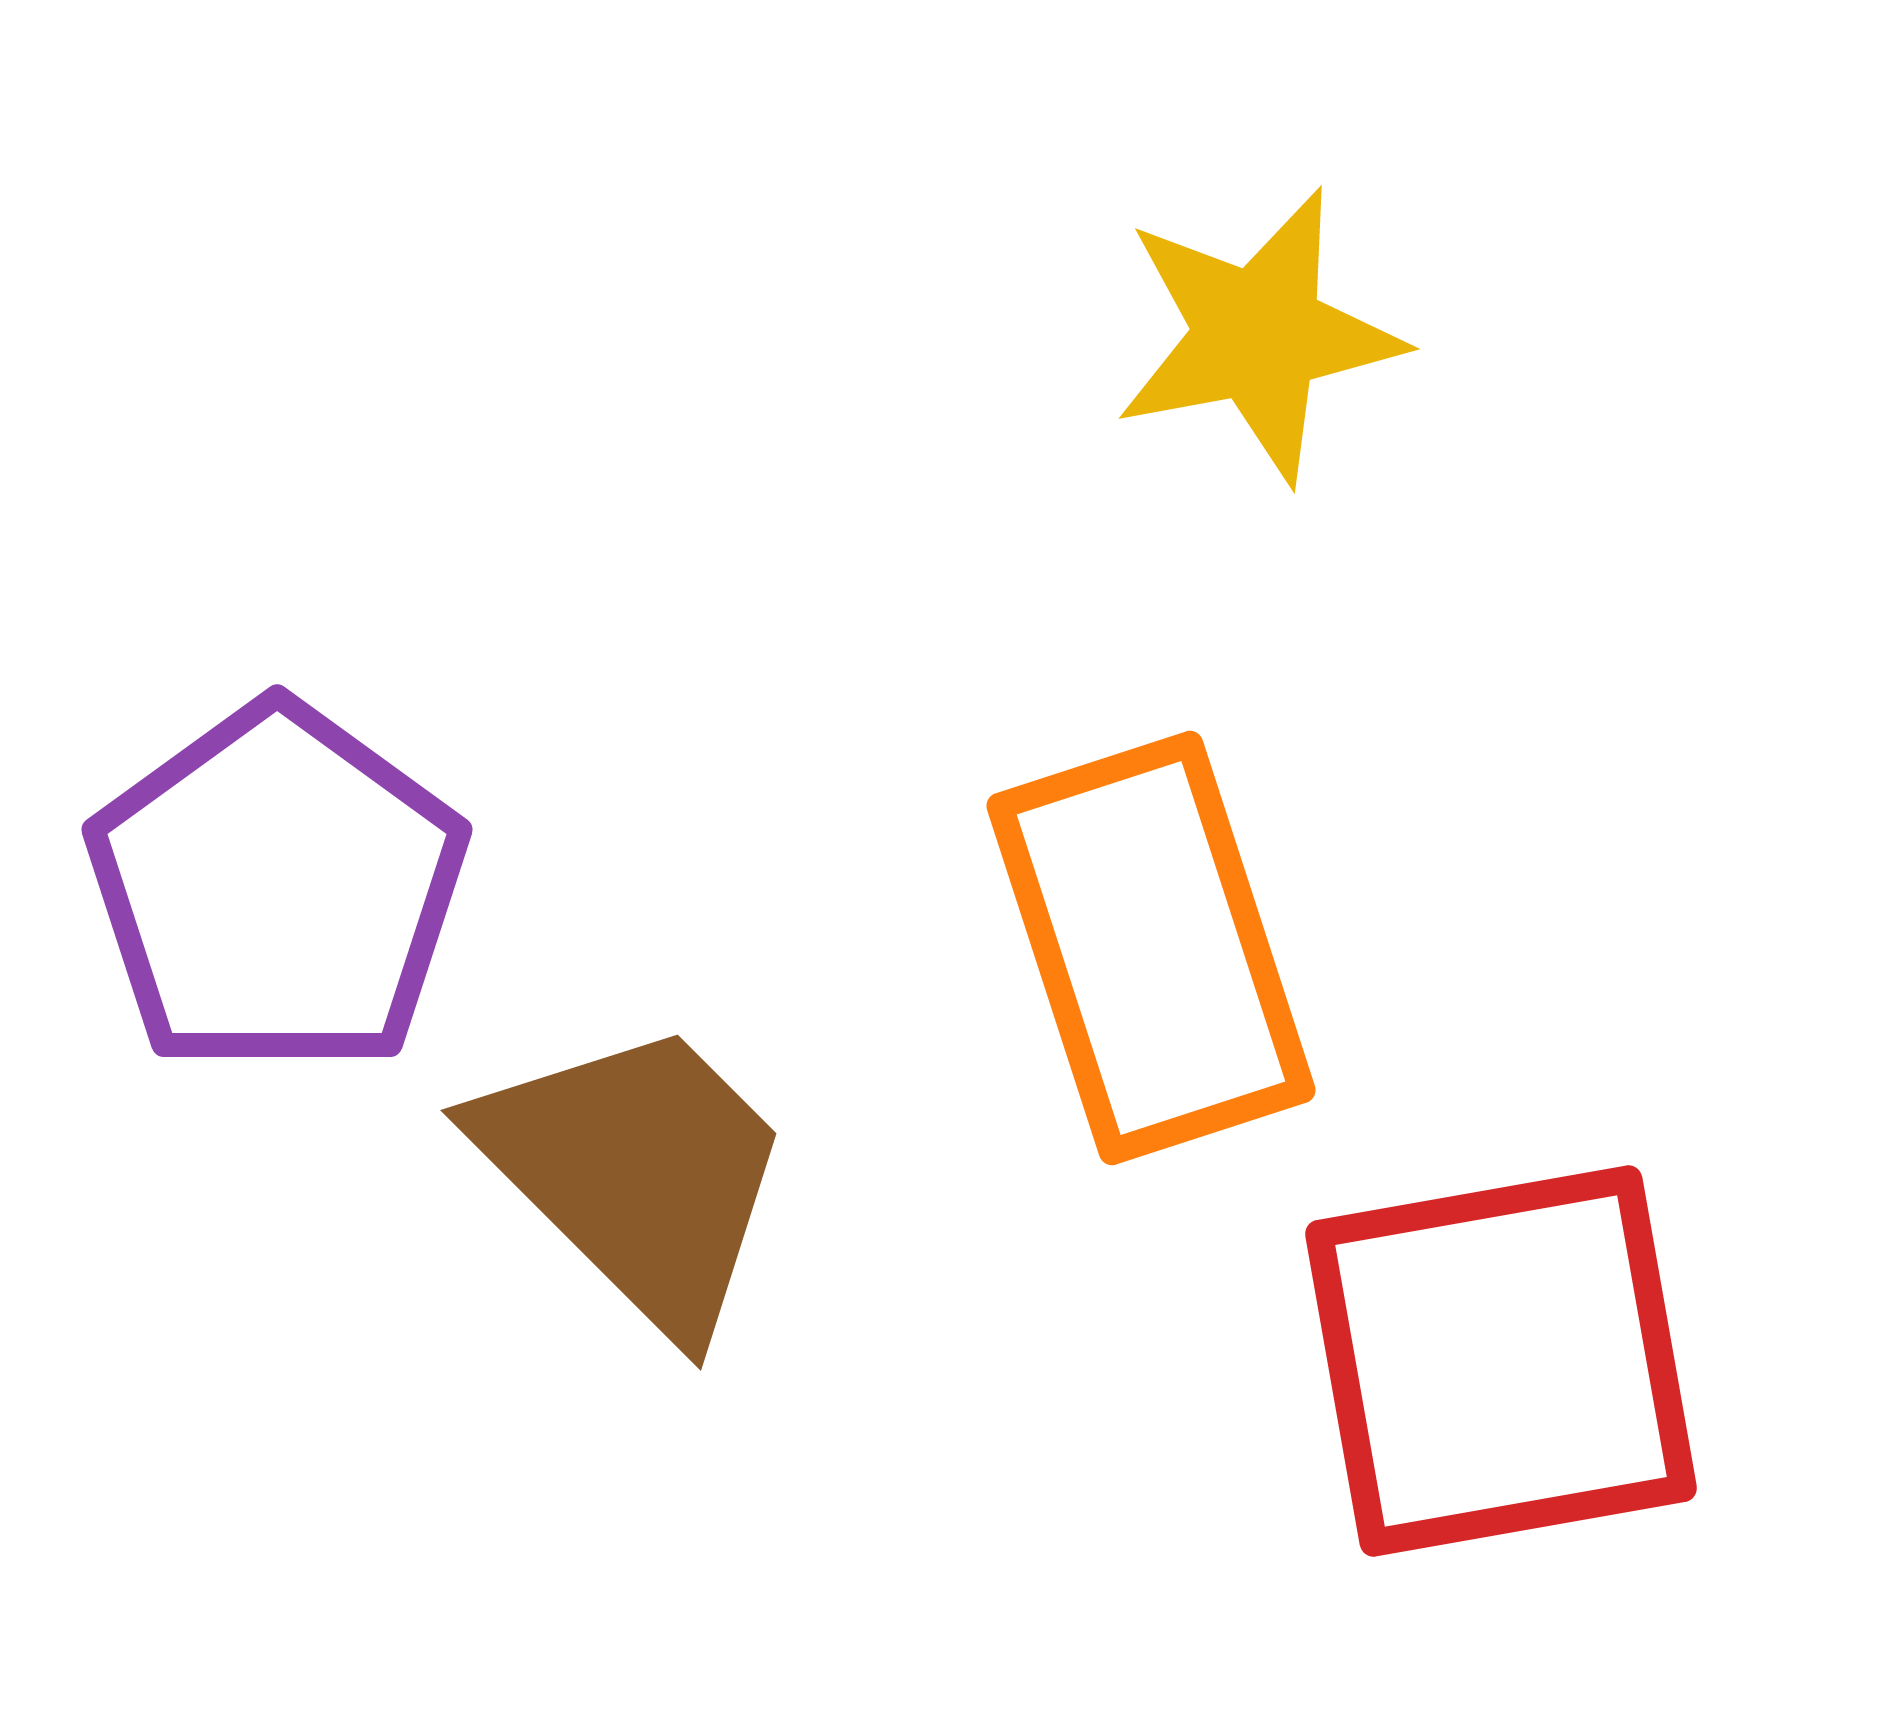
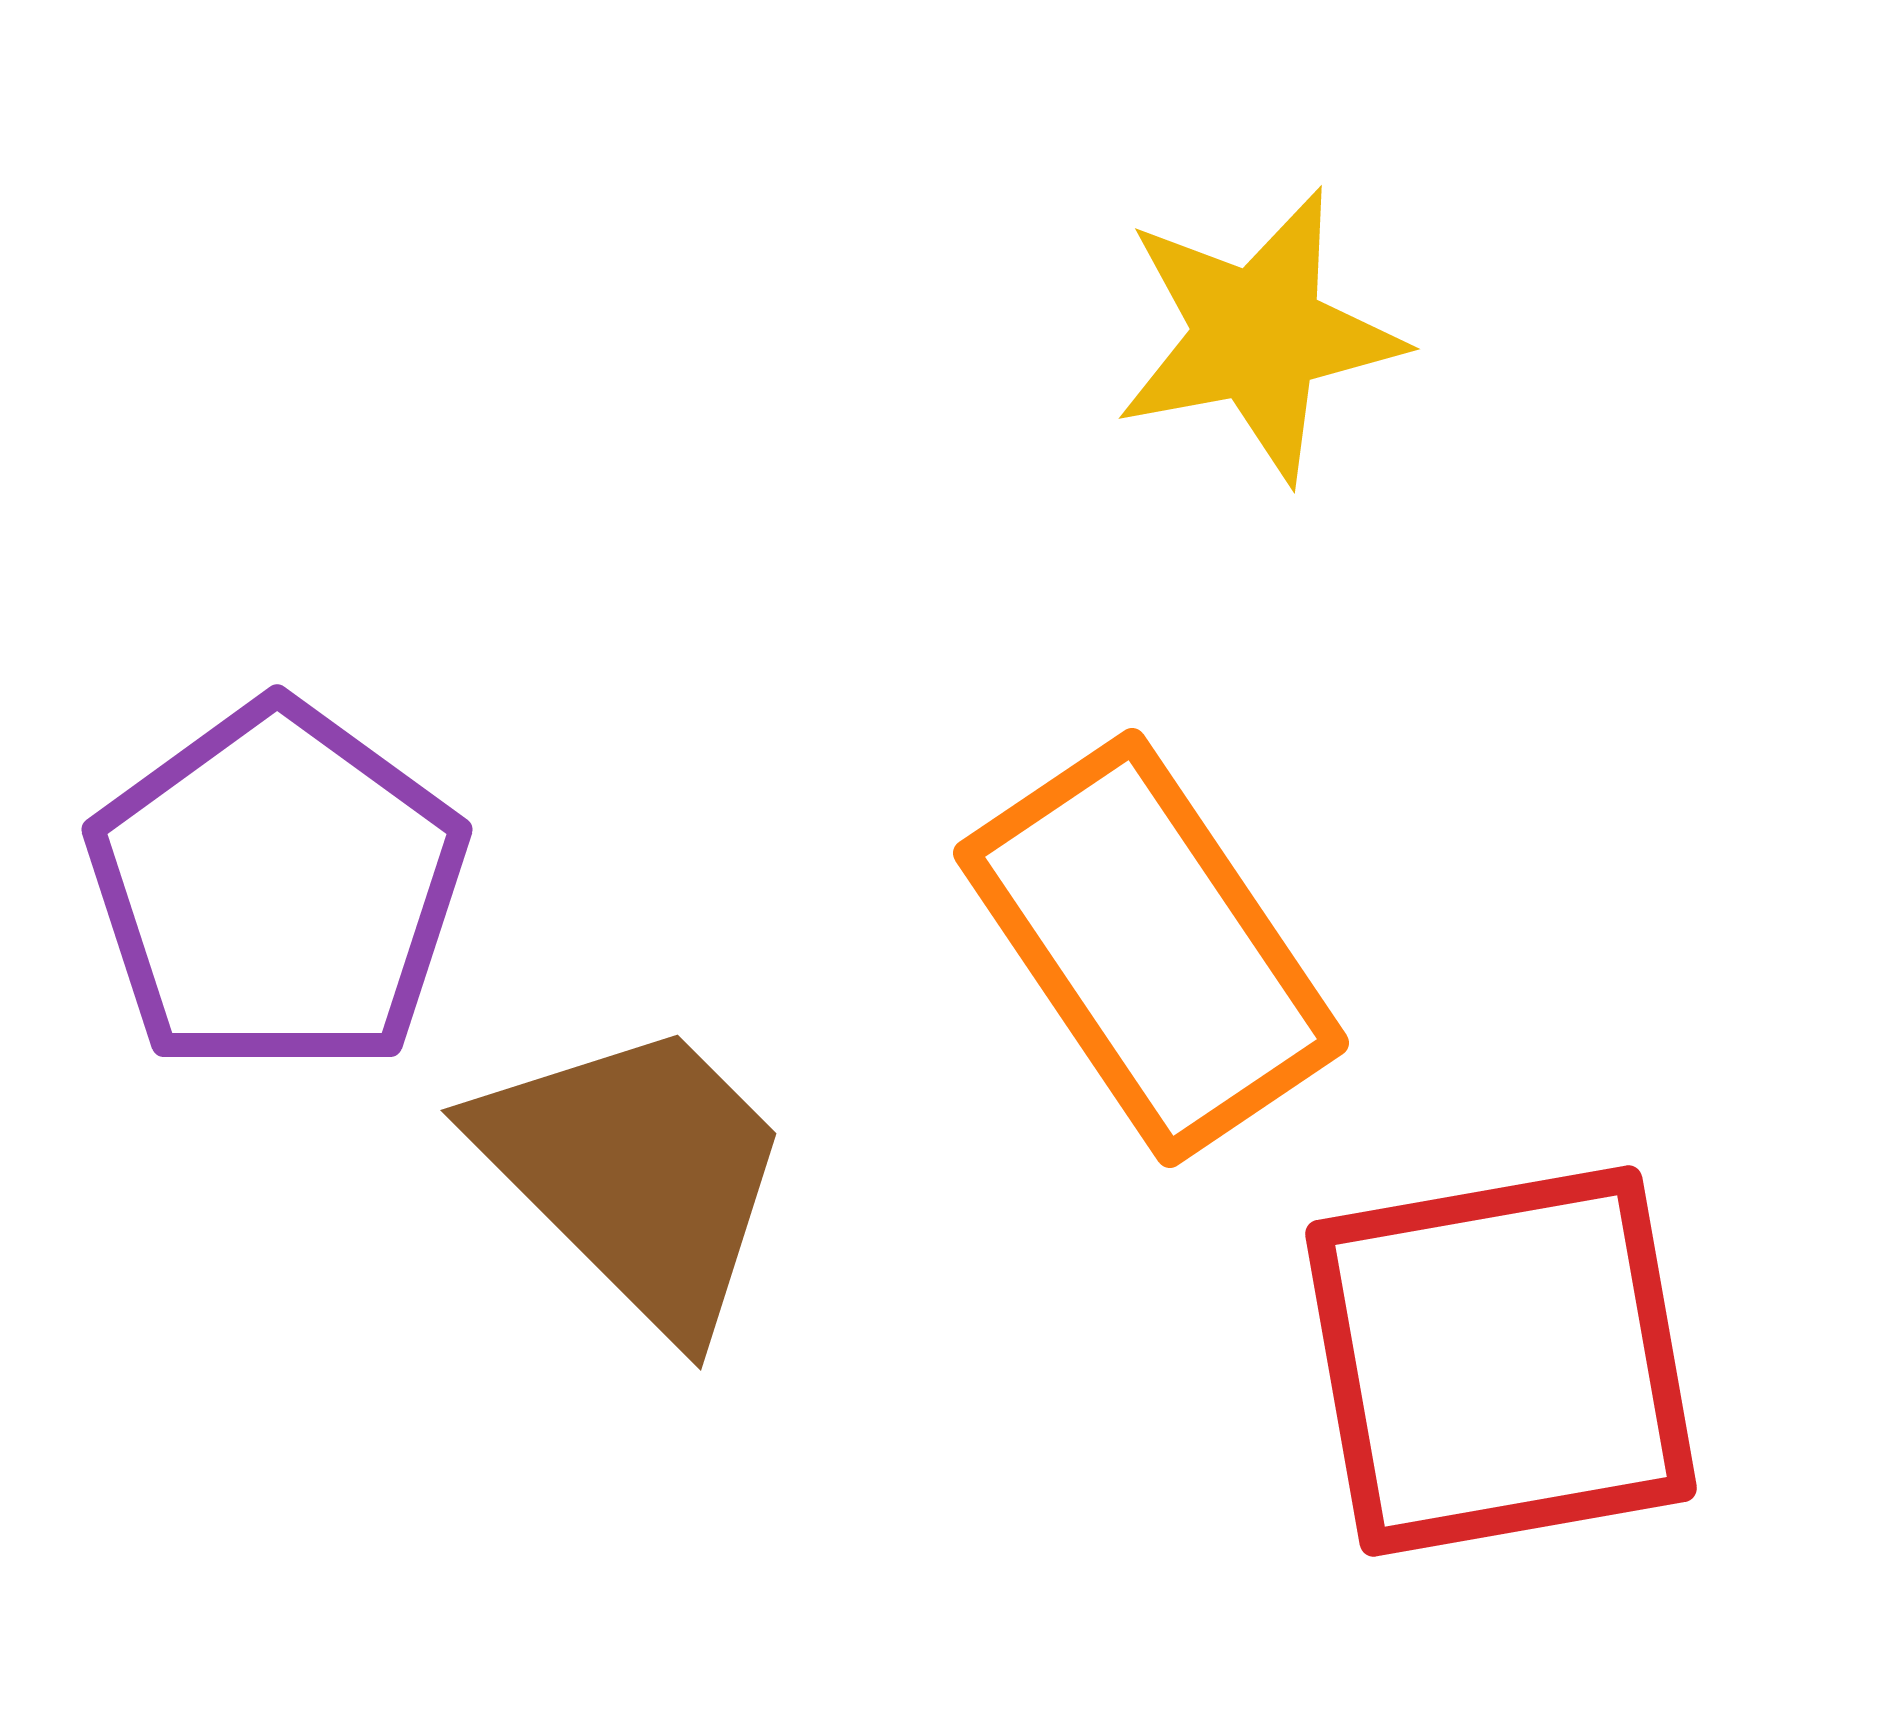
orange rectangle: rotated 16 degrees counterclockwise
